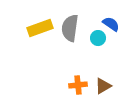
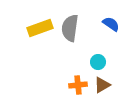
cyan circle: moved 24 px down
brown triangle: moved 1 px left, 1 px up
